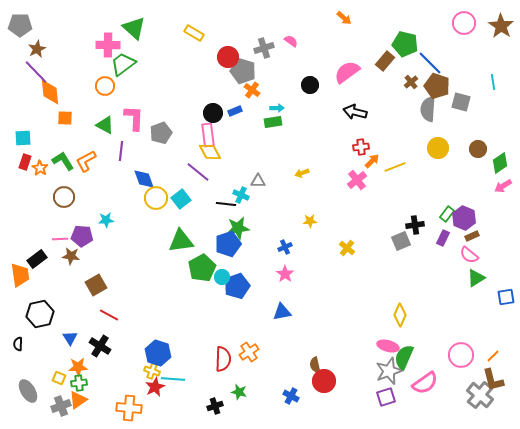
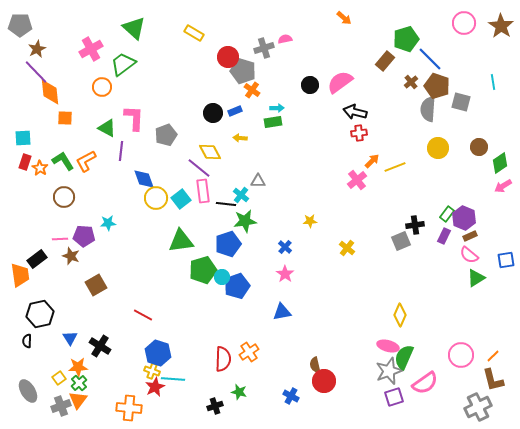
pink semicircle at (291, 41): moved 6 px left, 2 px up; rotated 48 degrees counterclockwise
green pentagon at (405, 44): moved 1 px right, 5 px up; rotated 30 degrees counterclockwise
pink cross at (108, 45): moved 17 px left, 4 px down; rotated 30 degrees counterclockwise
blue line at (430, 63): moved 4 px up
pink semicircle at (347, 72): moved 7 px left, 10 px down
orange circle at (105, 86): moved 3 px left, 1 px down
green triangle at (105, 125): moved 2 px right, 3 px down
gray pentagon at (161, 133): moved 5 px right, 2 px down
pink rectangle at (208, 135): moved 5 px left, 56 px down
red cross at (361, 147): moved 2 px left, 14 px up
brown circle at (478, 149): moved 1 px right, 2 px up
purple line at (198, 172): moved 1 px right, 4 px up
yellow arrow at (302, 173): moved 62 px left, 35 px up; rotated 24 degrees clockwise
cyan cross at (241, 195): rotated 14 degrees clockwise
cyan star at (106, 220): moved 2 px right, 3 px down
green star at (238, 228): moved 7 px right, 7 px up
purple pentagon at (82, 236): moved 2 px right
brown rectangle at (472, 236): moved 2 px left
purple rectangle at (443, 238): moved 1 px right, 2 px up
blue cross at (285, 247): rotated 24 degrees counterclockwise
brown star at (71, 256): rotated 12 degrees clockwise
green pentagon at (202, 268): moved 1 px right, 2 px down; rotated 12 degrees clockwise
blue square at (506, 297): moved 37 px up
red line at (109, 315): moved 34 px right
black semicircle at (18, 344): moved 9 px right, 3 px up
yellow square at (59, 378): rotated 32 degrees clockwise
green cross at (79, 383): rotated 35 degrees counterclockwise
gray cross at (480, 395): moved 2 px left, 12 px down; rotated 24 degrees clockwise
purple square at (386, 397): moved 8 px right
orange triangle at (78, 400): rotated 18 degrees counterclockwise
